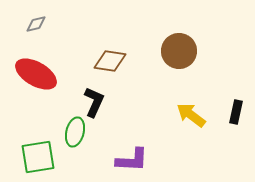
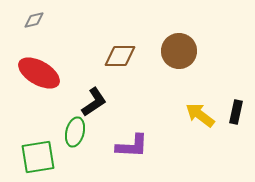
gray diamond: moved 2 px left, 4 px up
brown diamond: moved 10 px right, 5 px up; rotated 8 degrees counterclockwise
red ellipse: moved 3 px right, 1 px up
black L-shape: rotated 32 degrees clockwise
yellow arrow: moved 9 px right
purple L-shape: moved 14 px up
